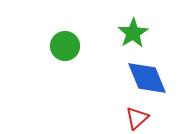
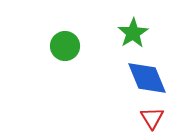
red triangle: moved 15 px right; rotated 20 degrees counterclockwise
